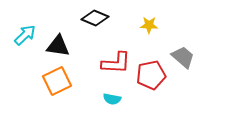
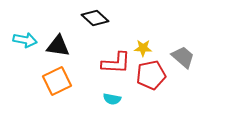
black diamond: rotated 20 degrees clockwise
yellow star: moved 6 px left, 23 px down
cyan arrow: moved 5 px down; rotated 55 degrees clockwise
